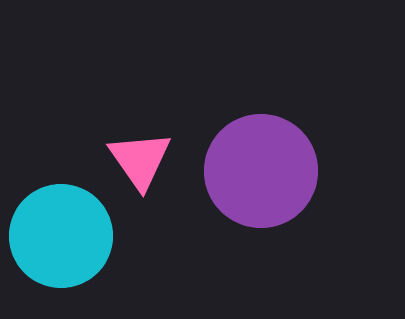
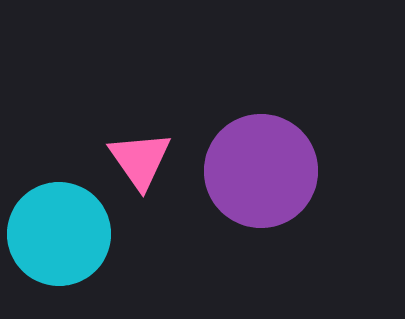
cyan circle: moved 2 px left, 2 px up
